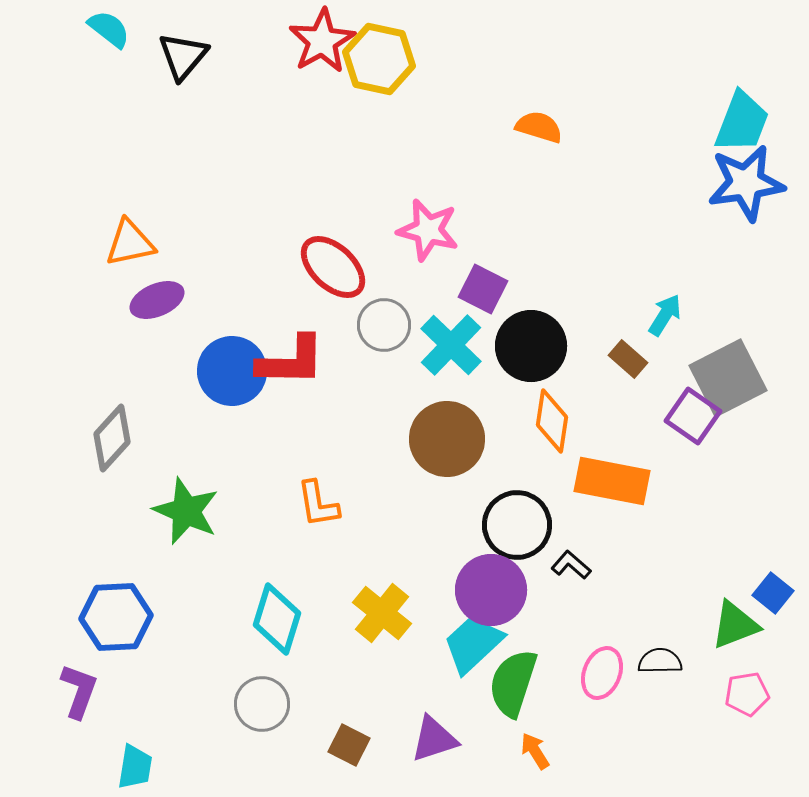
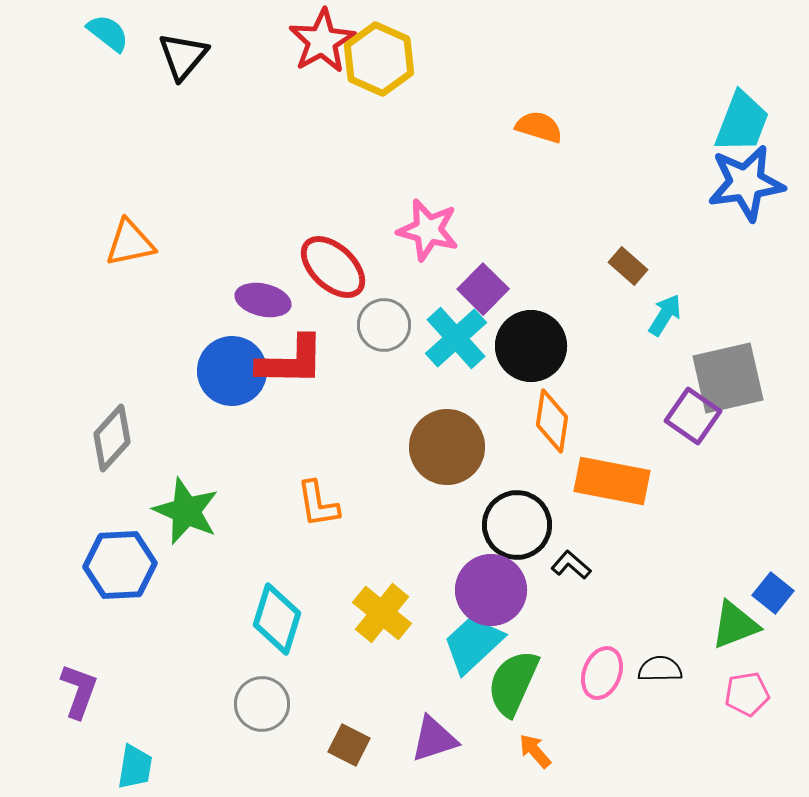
cyan semicircle at (109, 29): moved 1 px left, 4 px down
yellow hexagon at (379, 59): rotated 12 degrees clockwise
purple square at (483, 289): rotated 18 degrees clockwise
purple ellipse at (157, 300): moved 106 px right; rotated 36 degrees clockwise
cyan cross at (451, 345): moved 5 px right, 7 px up; rotated 4 degrees clockwise
brown rectangle at (628, 359): moved 93 px up
gray square at (728, 378): rotated 14 degrees clockwise
brown circle at (447, 439): moved 8 px down
blue hexagon at (116, 617): moved 4 px right, 52 px up
black semicircle at (660, 661): moved 8 px down
green semicircle at (513, 683): rotated 6 degrees clockwise
orange arrow at (535, 751): rotated 9 degrees counterclockwise
